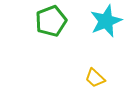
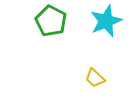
green pentagon: rotated 24 degrees counterclockwise
